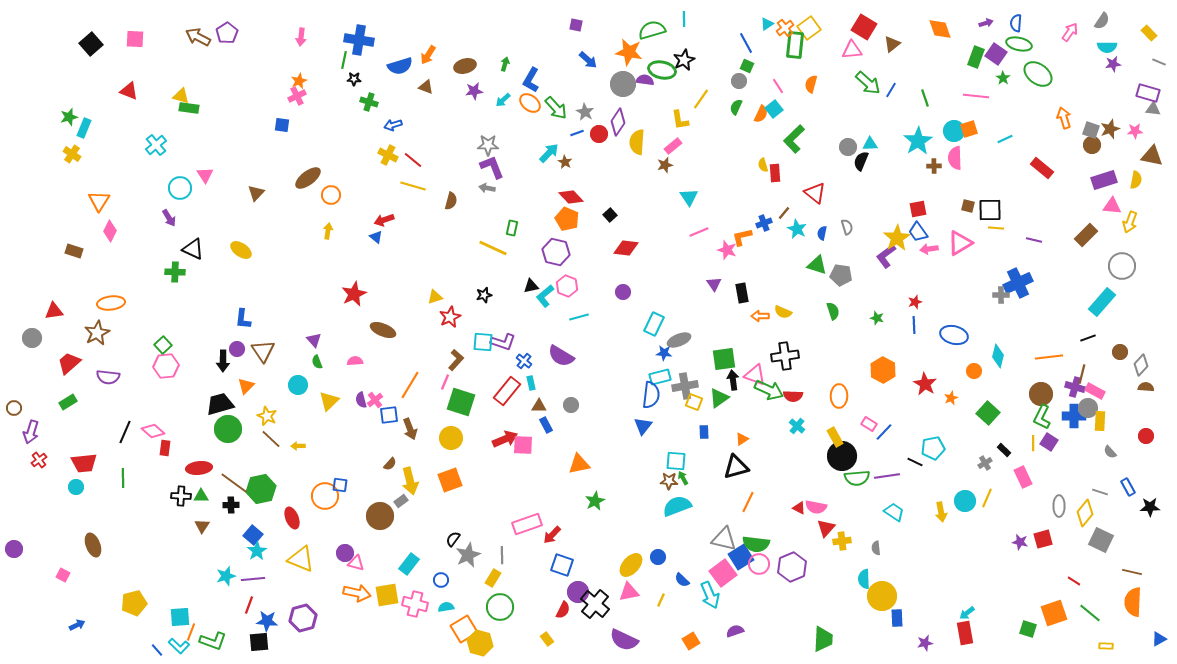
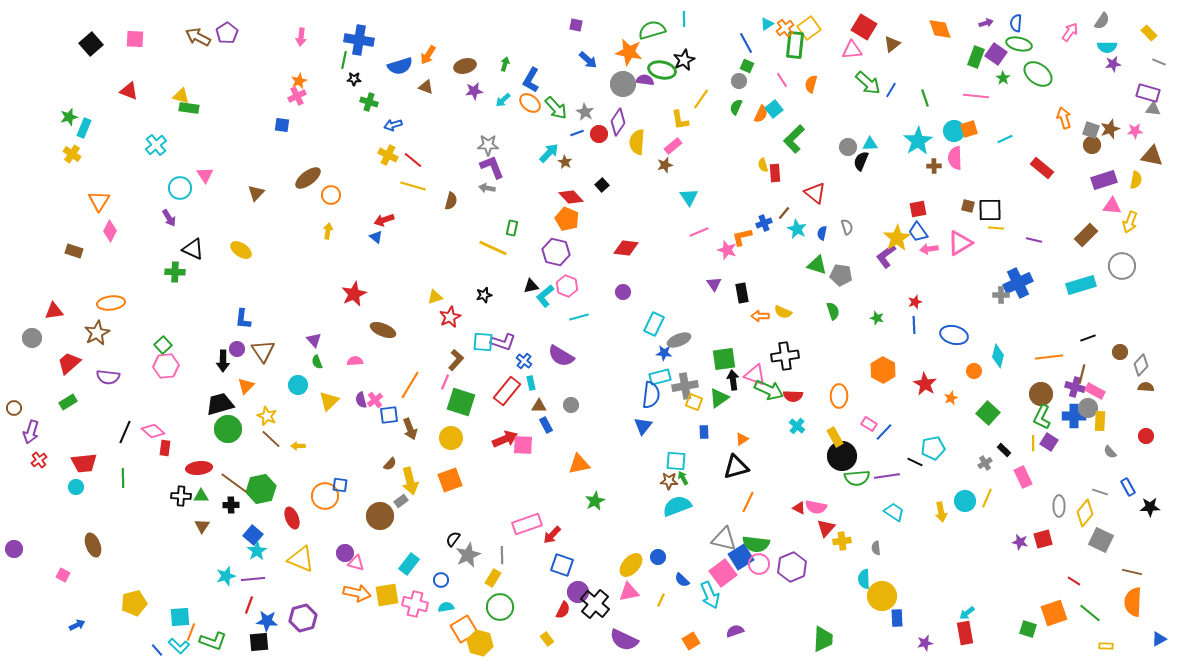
pink line at (778, 86): moved 4 px right, 6 px up
black square at (610, 215): moved 8 px left, 30 px up
cyan rectangle at (1102, 302): moved 21 px left, 17 px up; rotated 32 degrees clockwise
